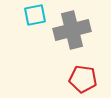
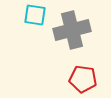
cyan square: rotated 20 degrees clockwise
